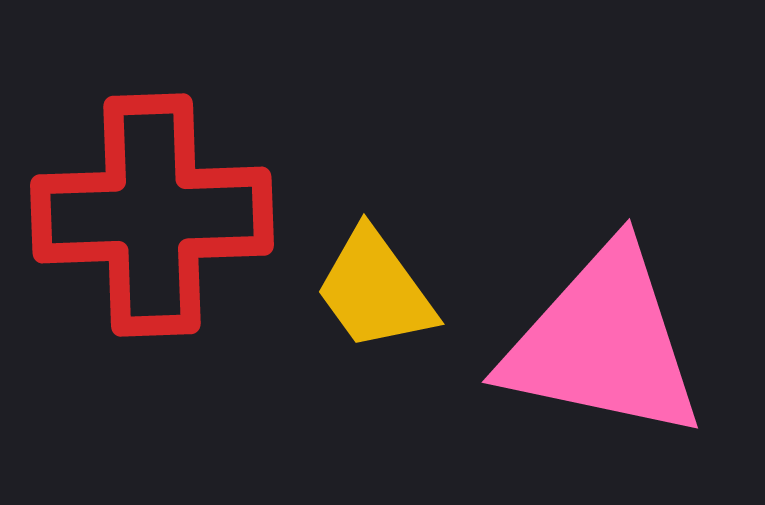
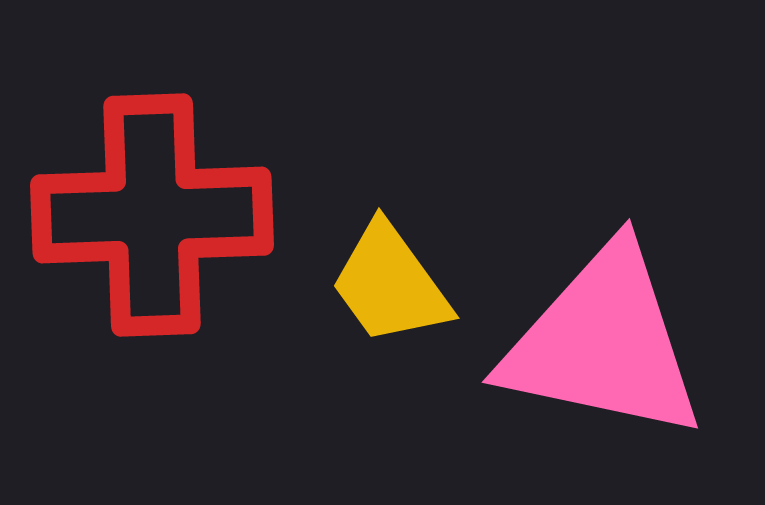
yellow trapezoid: moved 15 px right, 6 px up
